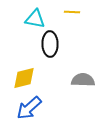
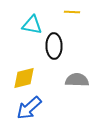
cyan triangle: moved 3 px left, 6 px down
black ellipse: moved 4 px right, 2 px down
gray semicircle: moved 6 px left
